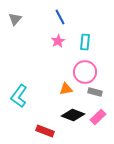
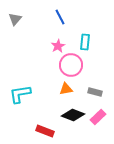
pink star: moved 5 px down
pink circle: moved 14 px left, 7 px up
cyan L-shape: moved 1 px right, 2 px up; rotated 45 degrees clockwise
